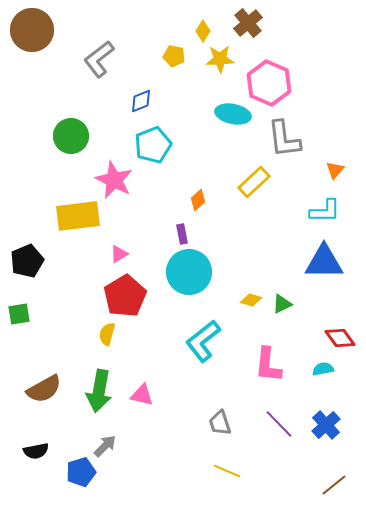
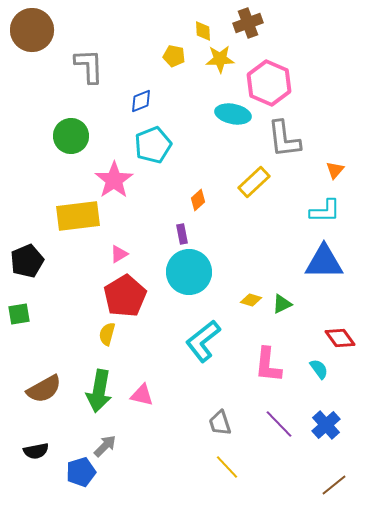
brown cross at (248, 23): rotated 20 degrees clockwise
yellow diamond at (203, 31): rotated 35 degrees counterclockwise
gray L-shape at (99, 59): moved 10 px left, 7 px down; rotated 126 degrees clockwise
pink star at (114, 180): rotated 12 degrees clockwise
cyan semicircle at (323, 369): moved 4 px left; rotated 65 degrees clockwise
yellow line at (227, 471): moved 4 px up; rotated 24 degrees clockwise
